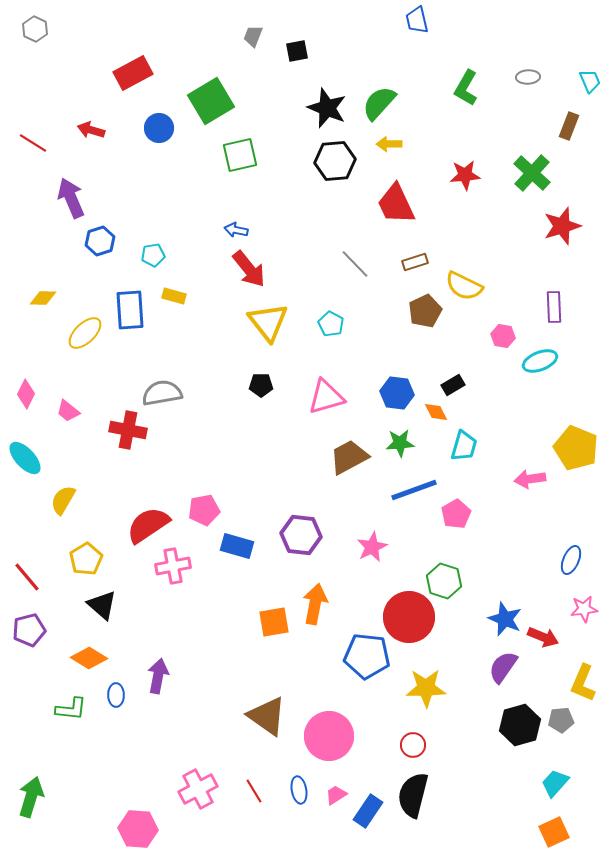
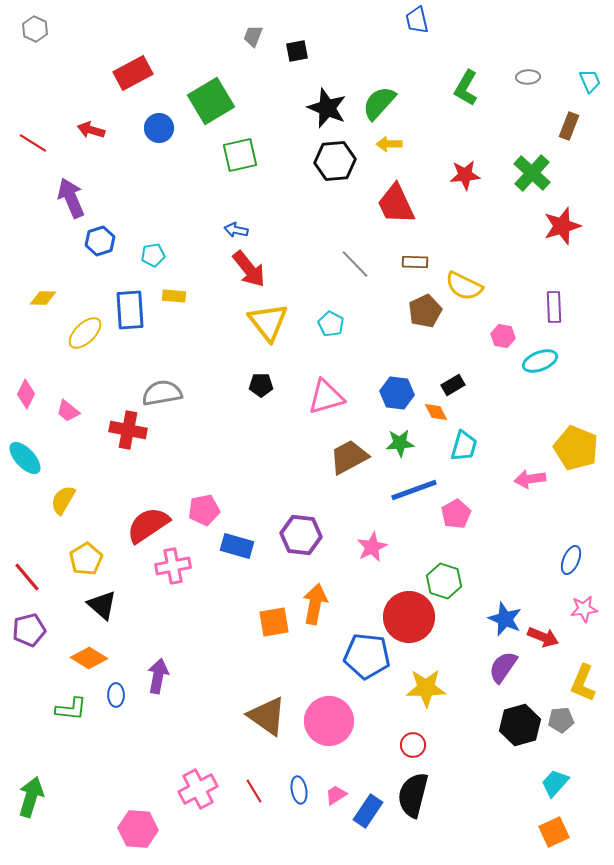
brown rectangle at (415, 262): rotated 20 degrees clockwise
yellow rectangle at (174, 296): rotated 10 degrees counterclockwise
pink circle at (329, 736): moved 15 px up
